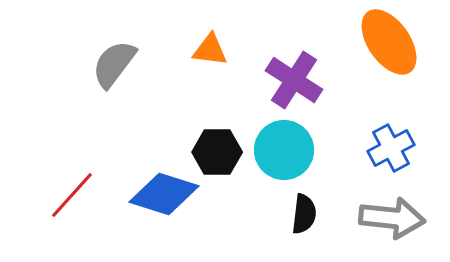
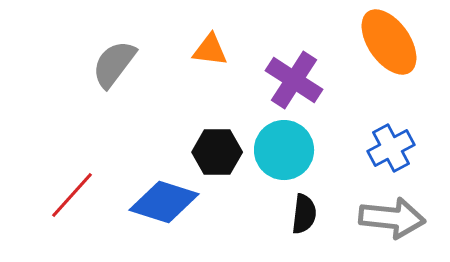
blue diamond: moved 8 px down
